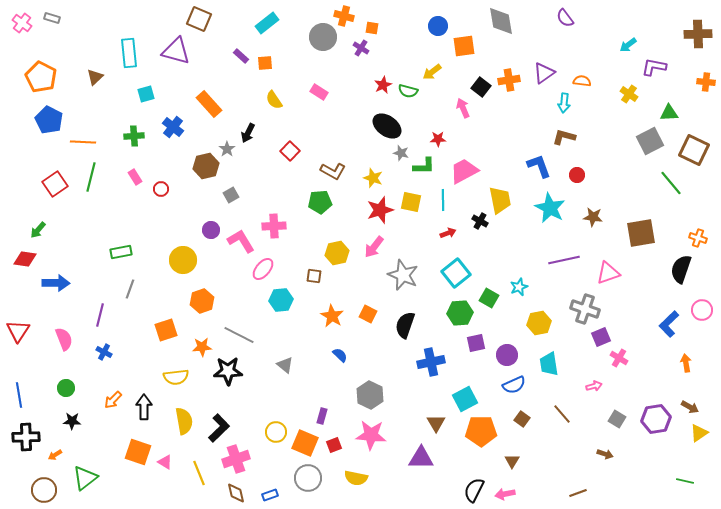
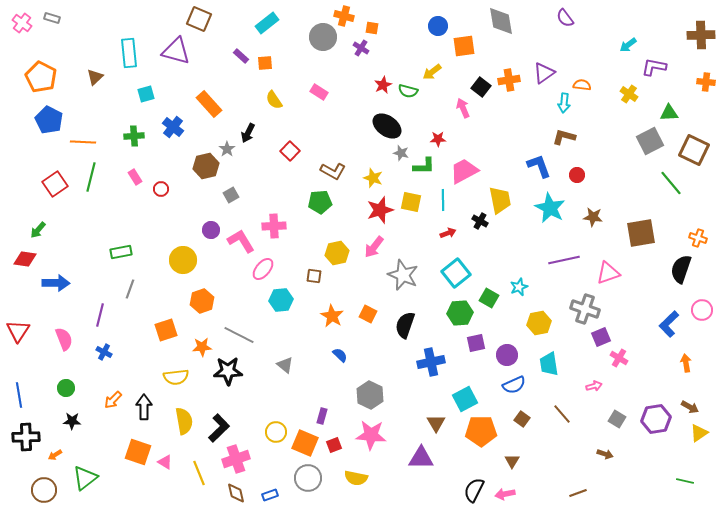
brown cross at (698, 34): moved 3 px right, 1 px down
orange semicircle at (582, 81): moved 4 px down
